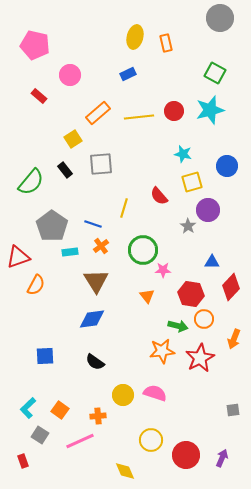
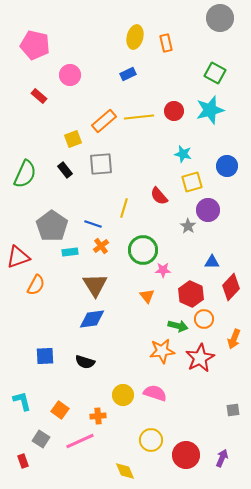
orange rectangle at (98, 113): moved 6 px right, 8 px down
yellow square at (73, 139): rotated 12 degrees clockwise
green semicircle at (31, 182): moved 6 px left, 8 px up; rotated 16 degrees counterclockwise
brown triangle at (96, 281): moved 1 px left, 4 px down
red hexagon at (191, 294): rotated 15 degrees clockwise
black semicircle at (95, 362): moved 10 px left; rotated 18 degrees counterclockwise
cyan L-shape at (28, 408): moved 6 px left, 7 px up; rotated 120 degrees clockwise
gray square at (40, 435): moved 1 px right, 4 px down
